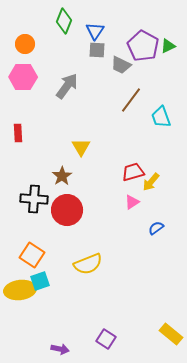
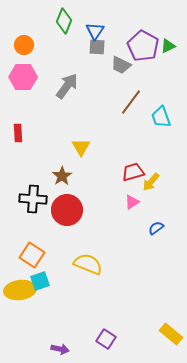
orange circle: moved 1 px left, 1 px down
gray square: moved 3 px up
brown line: moved 2 px down
black cross: moved 1 px left
yellow semicircle: rotated 136 degrees counterclockwise
